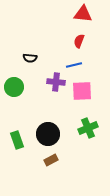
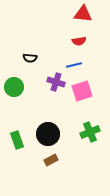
red semicircle: rotated 120 degrees counterclockwise
purple cross: rotated 12 degrees clockwise
pink square: rotated 15 degrees counterclockwise
green cross: moved 2 px right, 4 px down
